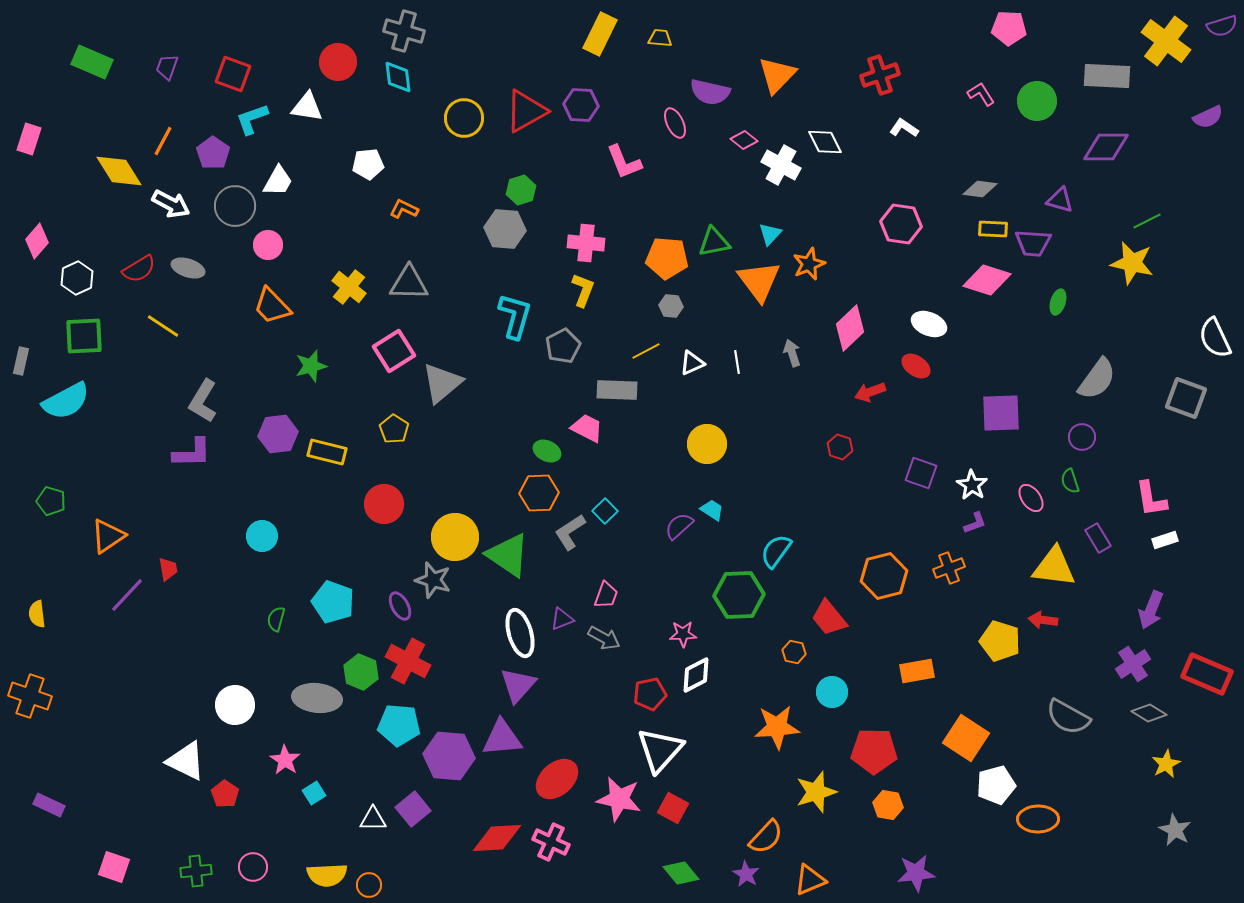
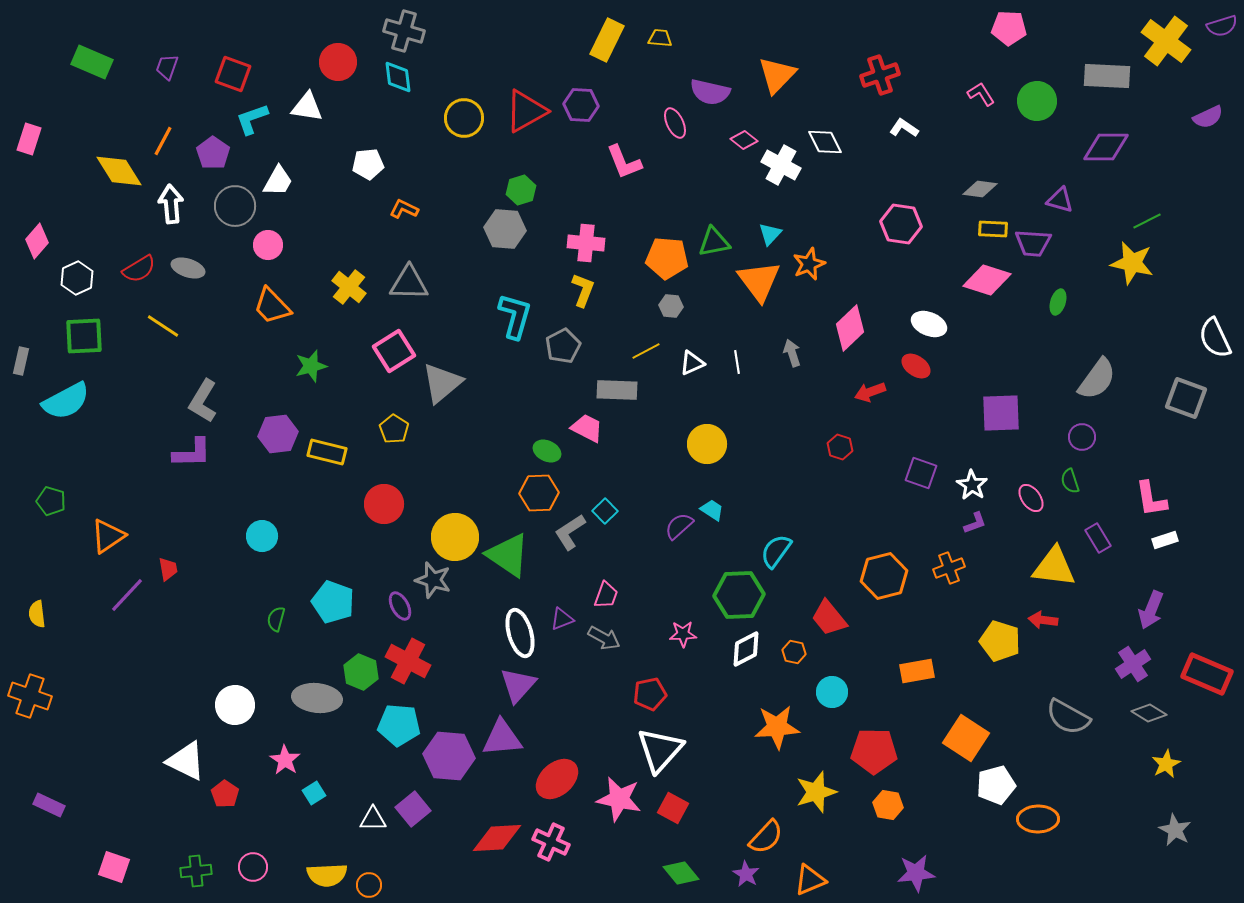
yellow rectangle at (600, 34): moved 7 px right, 6 px down
white arrow at (171, 204): rotated 123 degrees counterclockwise
white diamond at (696, 675): moved 50 px right, 26 px up
